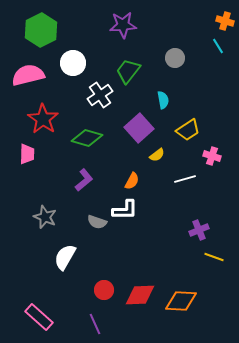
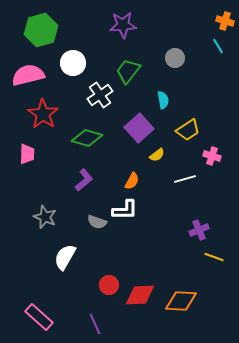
green hexagon: rotated 12 degrees clockwise
red star: moved 5 px up
red circle: moved 5 px right, 5 px up
